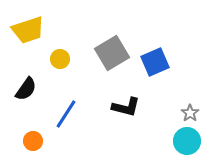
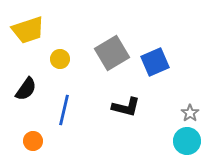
blue line: moved 2 px left, 4 px up; rotated 20 degrees counterclockwise
